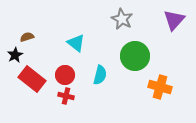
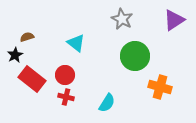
purple triangle: rotated 15 degrees clockwise
cyan semicircle: moved 7 px right, 28 px down; rotated 18 degrees clockwise
red cross: moved 1 px down
